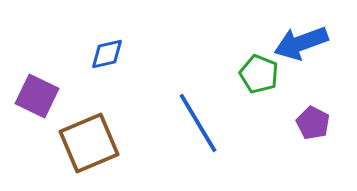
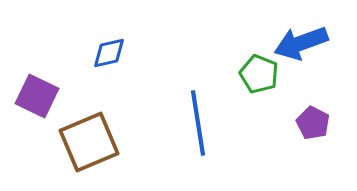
blue diamond: moved 2 px right, 1 px up
blue line: rotated 22 degrees clockwise
brown square: moved 1 px up
